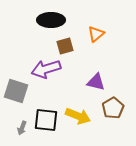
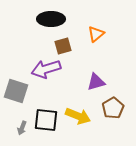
black ellipse: moved 1 px up
brown square: moved 2 px left
purple triangle: rotated 30 degrees counterclockwise
